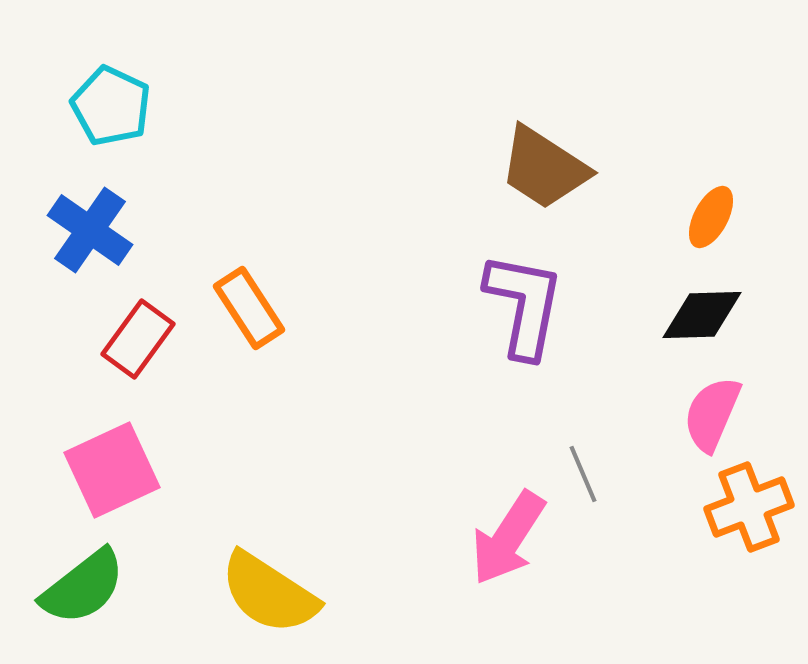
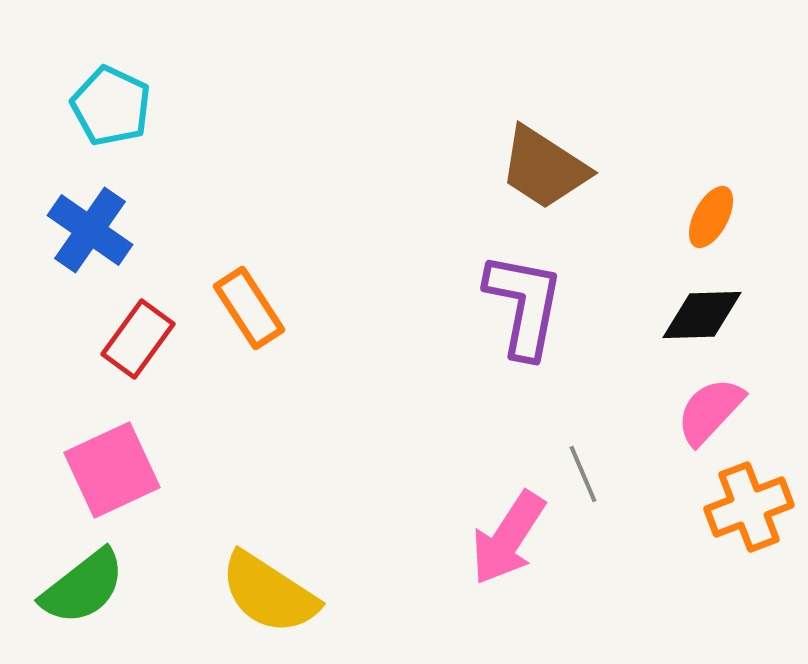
pink semicircle: moved 2 px left, 3 px up; rotated 20 degrees clockwise
